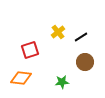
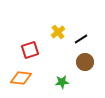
black line: moved 2 px down
